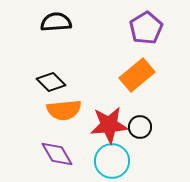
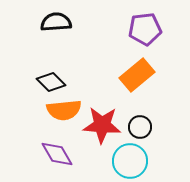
purple pentagon: moved 1 px left, 1 px down; rotated 24 degrees clockwise
red star: moved 7 px left; rotated 9 degrees clockwise
cyan circle: moved 18 px right
